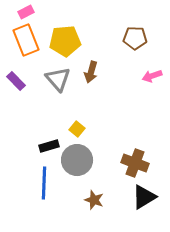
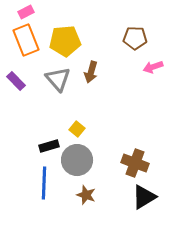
pink arrow: moved 1 px right, 9 px up
brown star: moved 8 px left, 5 px up
